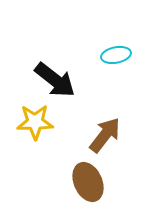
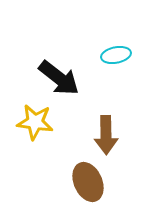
black arrow: moved 4 px right, 2 px up
yellow star: rotated 9 degrees clockwise
brown arrow: moved 1 px right; rotated 141 degrees clockwise
